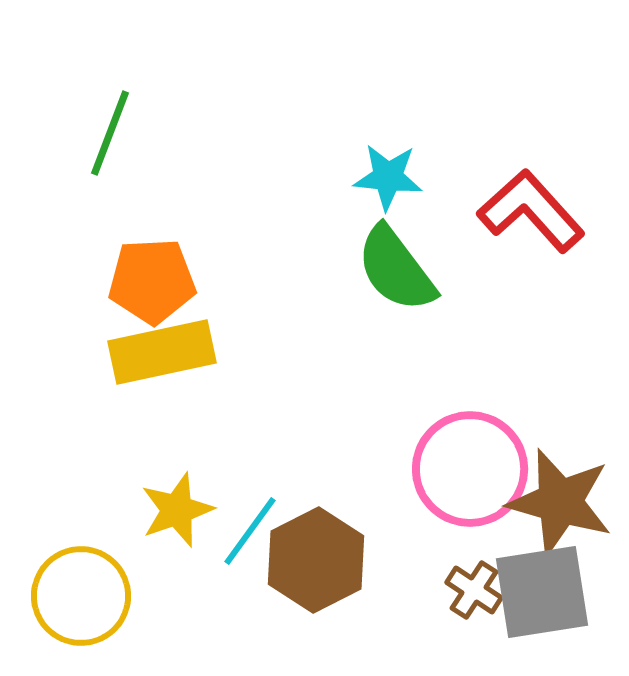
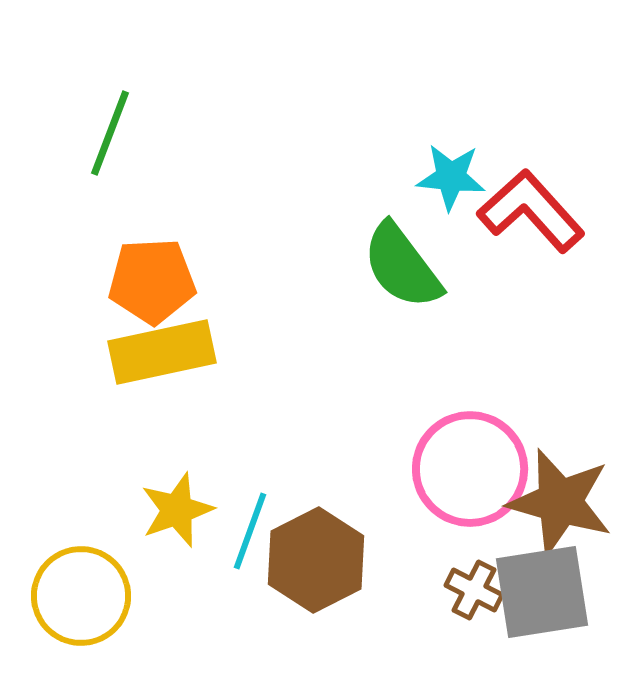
cyan star: moved 63 px right
green semicircle: moved 6 px right, 3 px up
cyan line: rotated 16 degrees counterclockwise
brown cross: rotated 6 degrees counterclockwise
